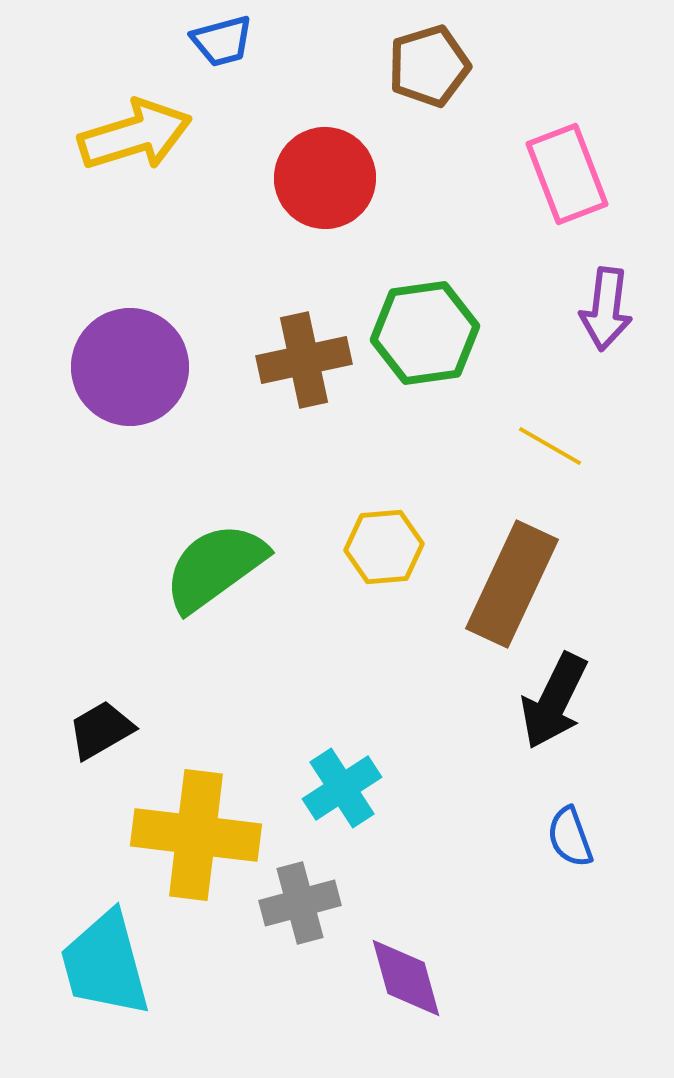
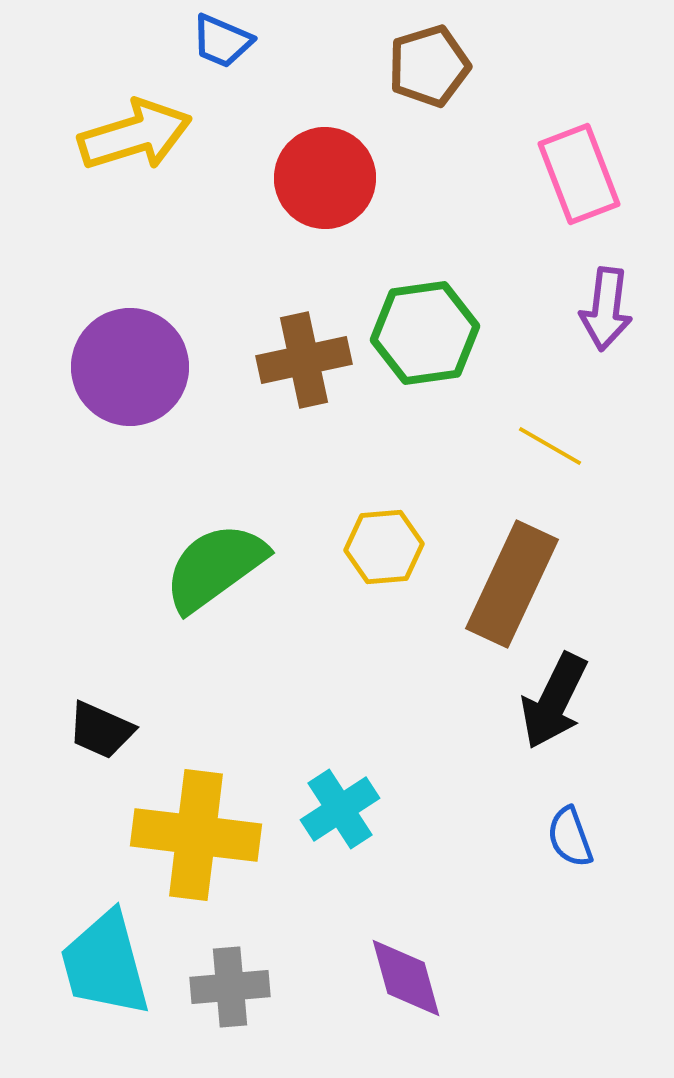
blue trapezoid: rotated 38 degrees clockwise
pink rectangle: moved 12 px right
black trapezoid: rotated 126 degrees counterclockwise
cyan cross: moved 2 px left, 21 px down
gray cross: moved 70 px left, 84 px down; rotated 10 degrees clockwise
